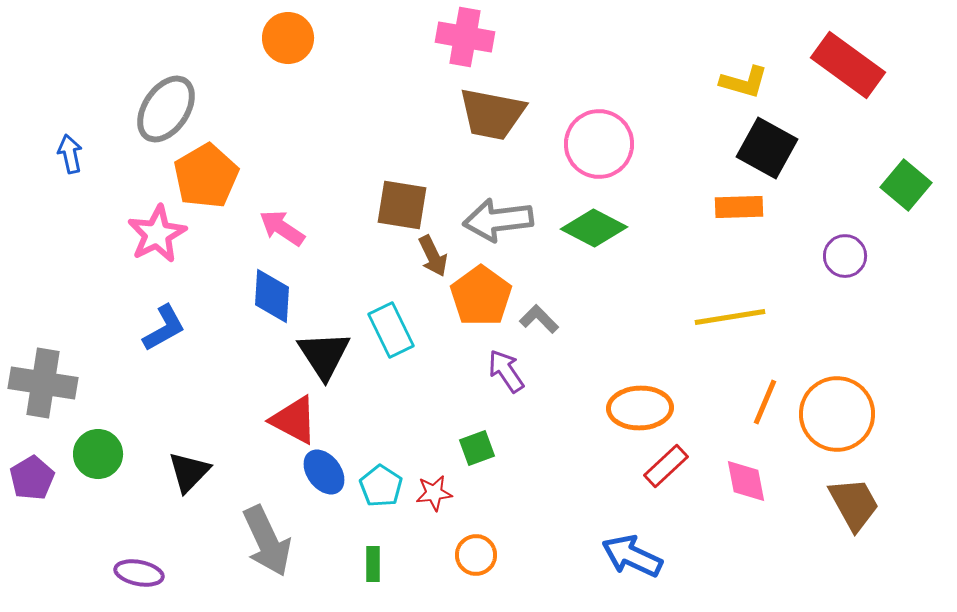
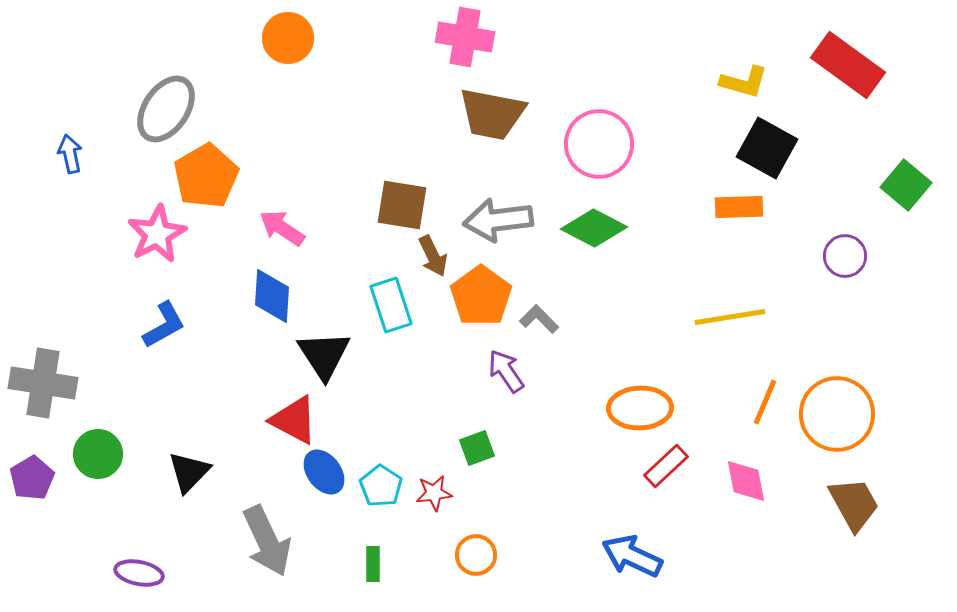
blue L-shape at (164, 328): moved 3 px up
cyan rectangle at (391, 330): moved 25 px up; rotated 8 degrees clockwise
